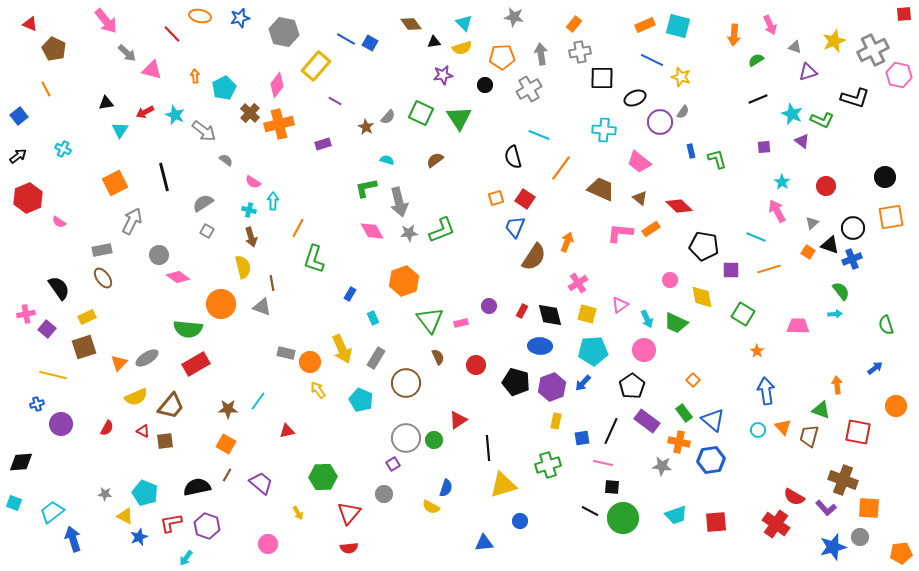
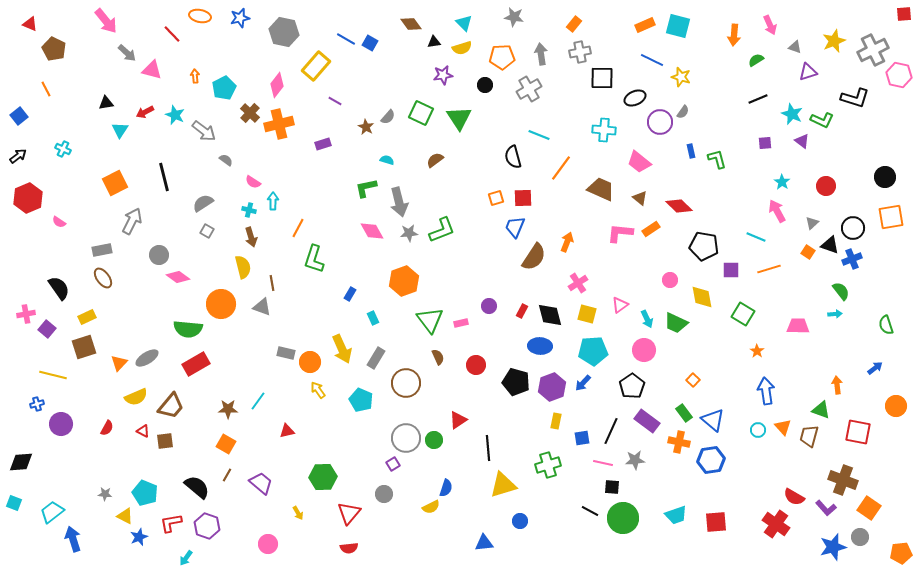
purple square at (764, 147): moved 1 px right, 4 px up
red square at (525, 199): moved 2 px left, 1 px up; rotated 36 degrees counterclockwise
gray star at (662, 466): moved 27 px left, 6 px up; rotated 12 degrees counterclockwise
black semicircle at (197, 487): rotated 52 degrees clockwise
yellow semicircle at (431, 507): rotated 54 degrees counterclockwise
orange square at (869, 508): rotated 30 degrees clockwise
